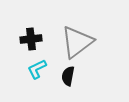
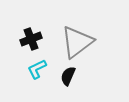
black cross: rotated 15 degrees counterclockwise
black semicircle: rotated 12 degrees clockwise
